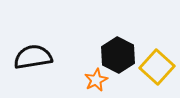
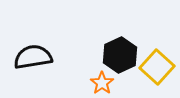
black hexagon: moved 2 px right; rotated 8 degrees clockwise
orange star: moved 6 px right, 3 px down; rotated 10 degrees counterclockwise
